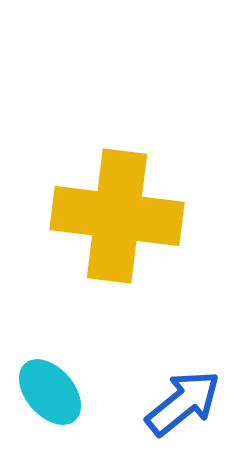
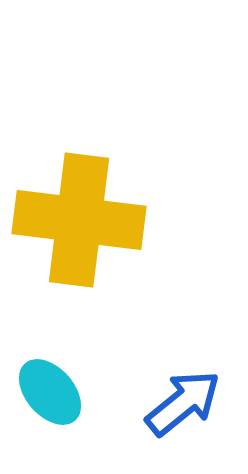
yellow cross: moved 38 px left, 4 px down
